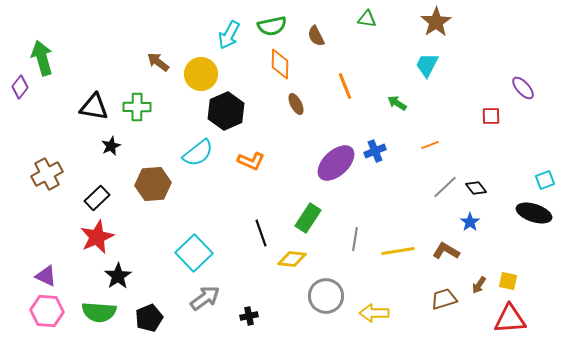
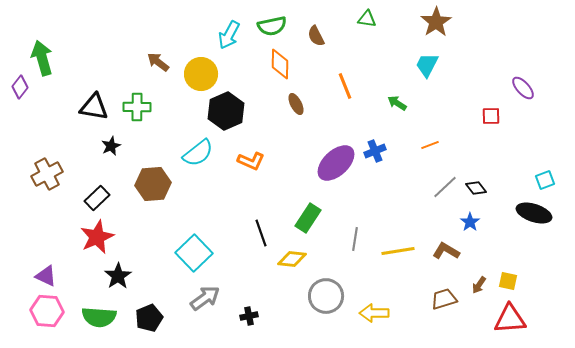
green semicircle at (99, 312): moved 5 px down
